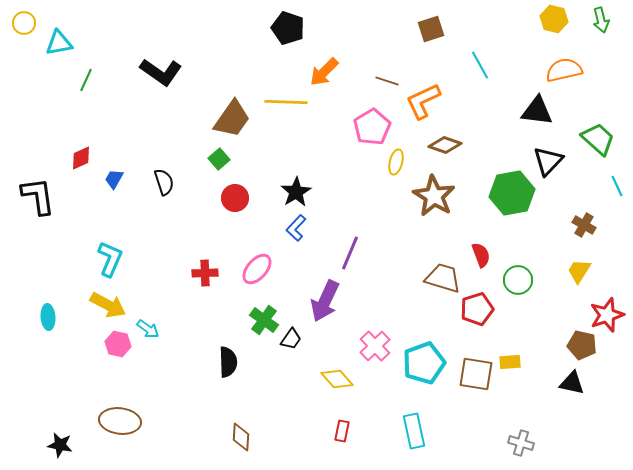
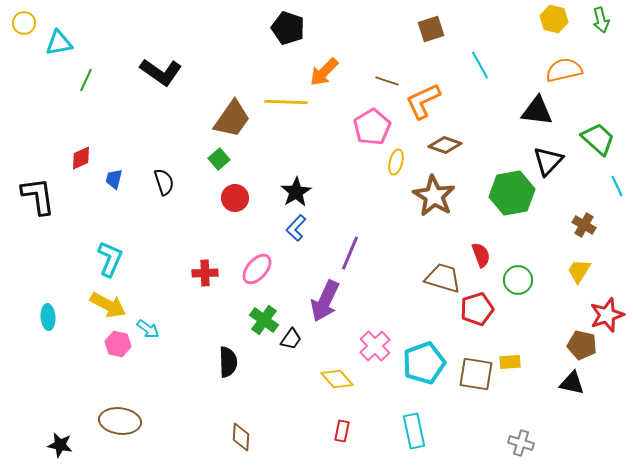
blue trapezoid at (114, 179): rotated 15 degrees counterclockwise
